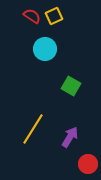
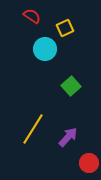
yellow square: moved 11 px right, 12 px down
green square: rotated 18 degrees clockwise
purple arrow: moved 2 px left; rotated 10 degrees clockwise
red circle: moved 1 px right, 1 px up
